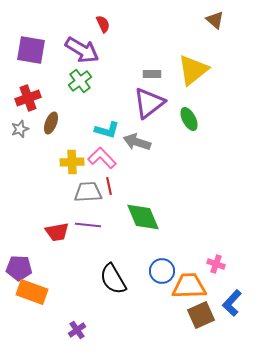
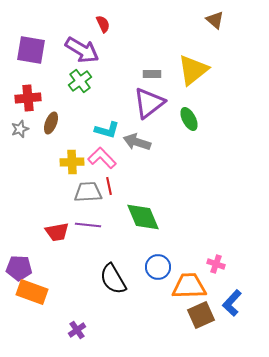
red cross: rotated 15 degrees clockwise
blue circle: moved 4 px left, 4 px up
